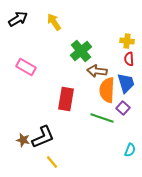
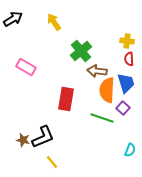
black arrow: moved 5 px left
